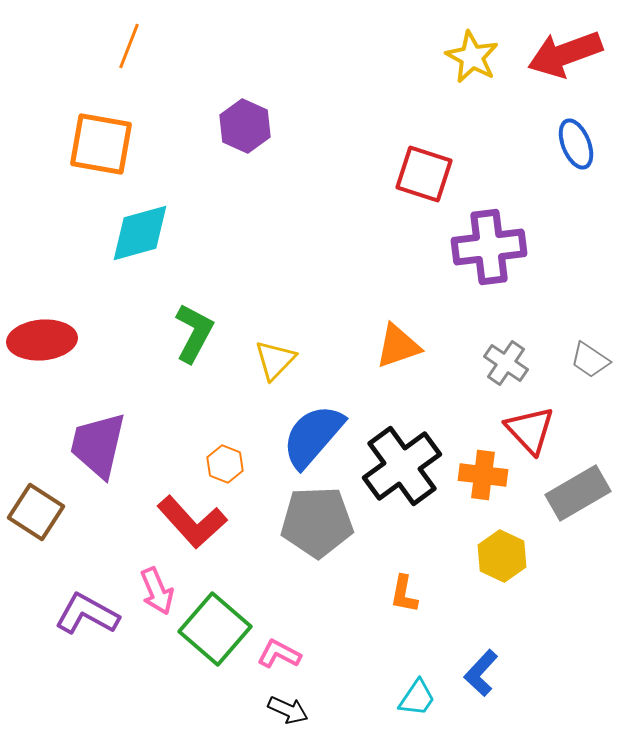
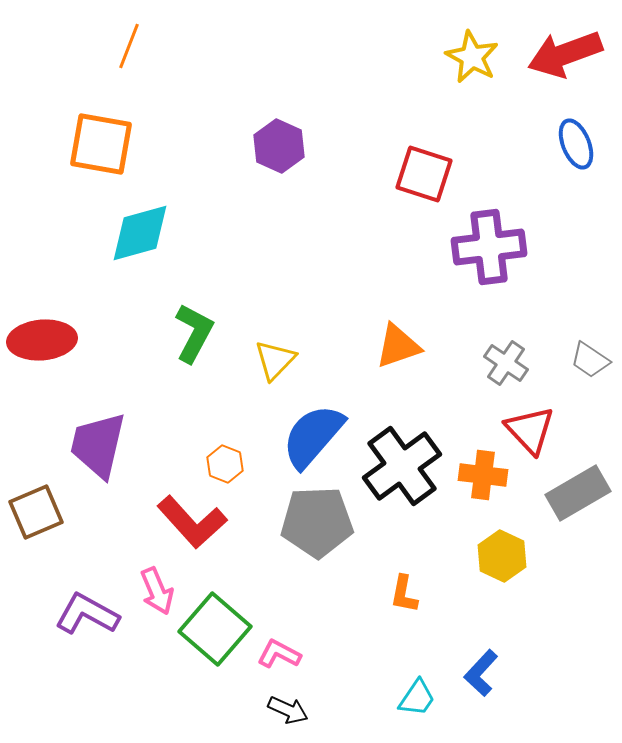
purple hexagon: moved 34 px right, 20 px down
brown square: rotated 34 degrees clockwise
